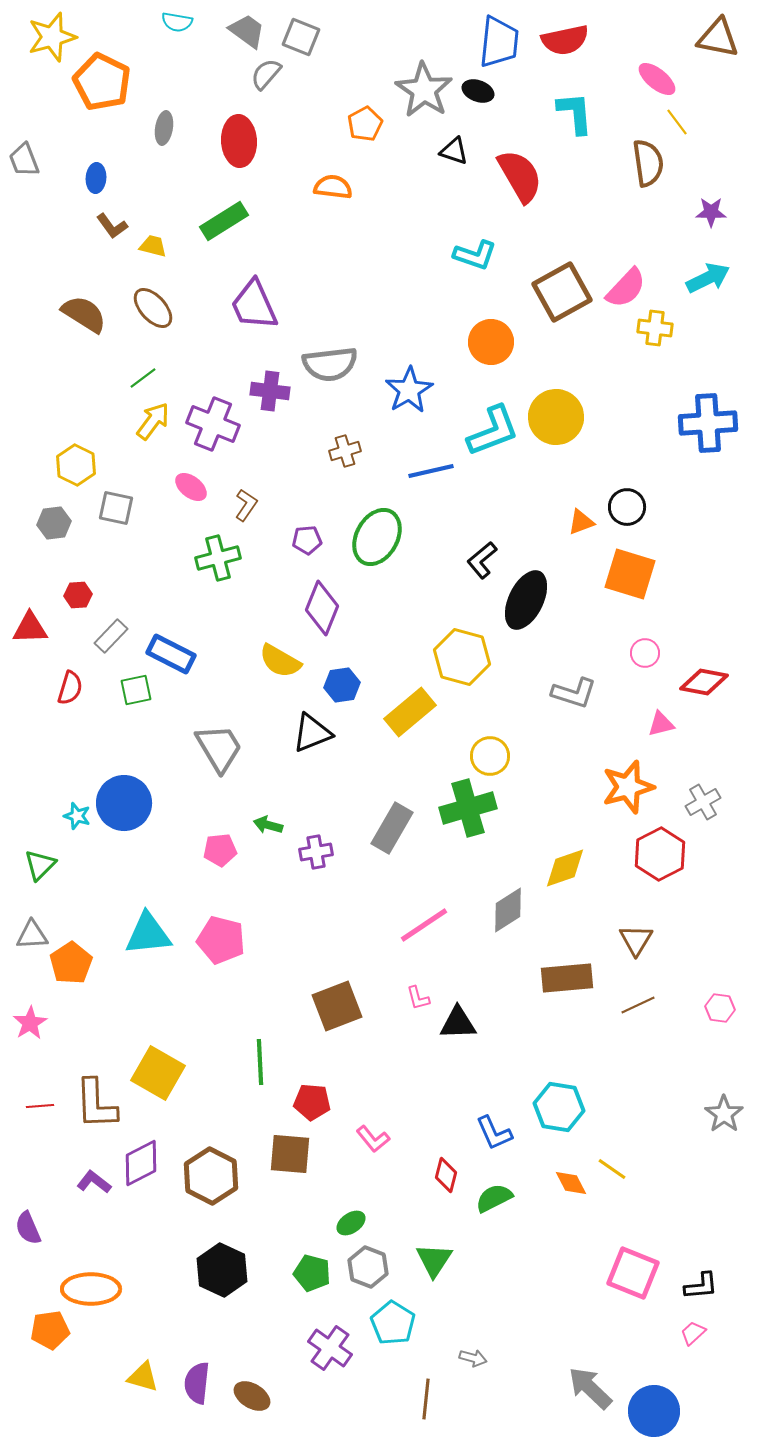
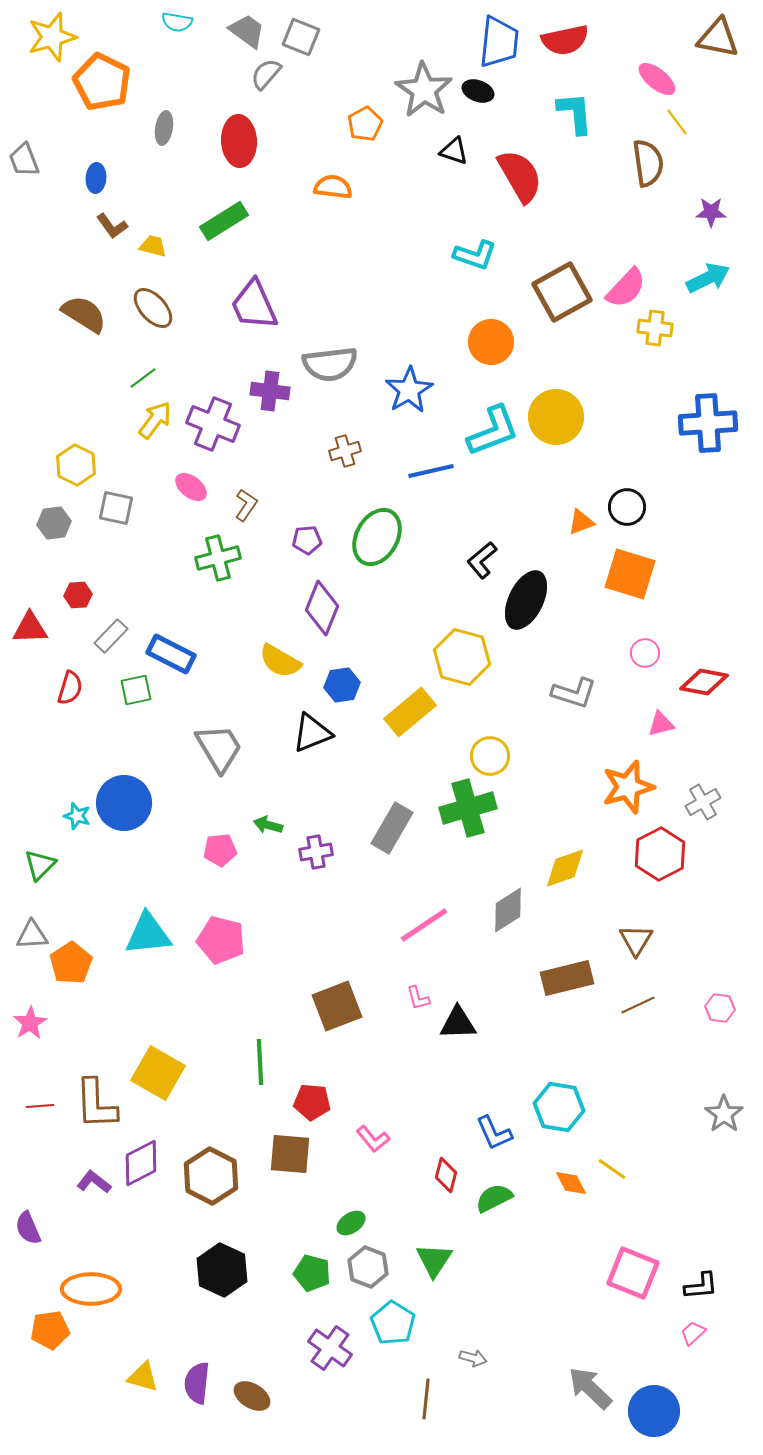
yellow arrow at (153, 421): moved 2 px right, 1 px up
brown rectangle at (567, 978): rotated 9 degrees counterclockwise
